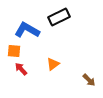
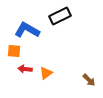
black rectangle: moved 1 px right, 1 px up
orange triangle: moved 7 px left, 9 px down
red arrow: moved 4 px right; rotated 40 degrees counterclockwise
